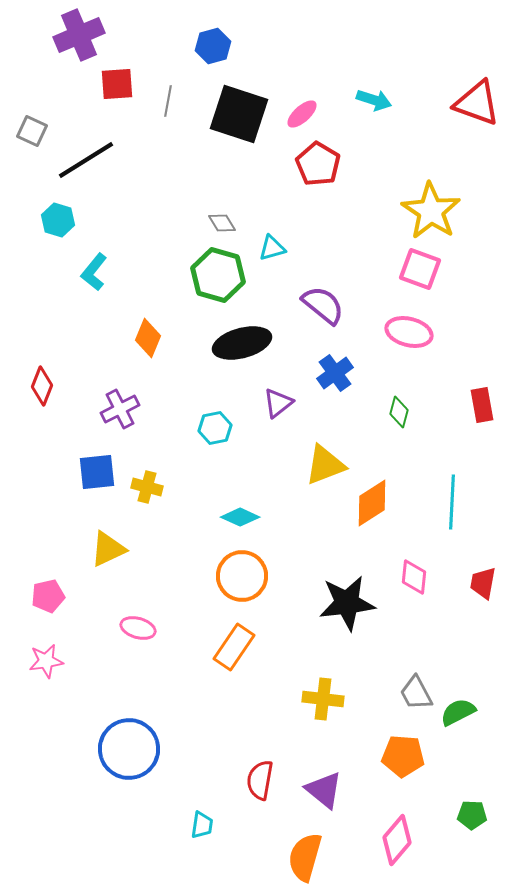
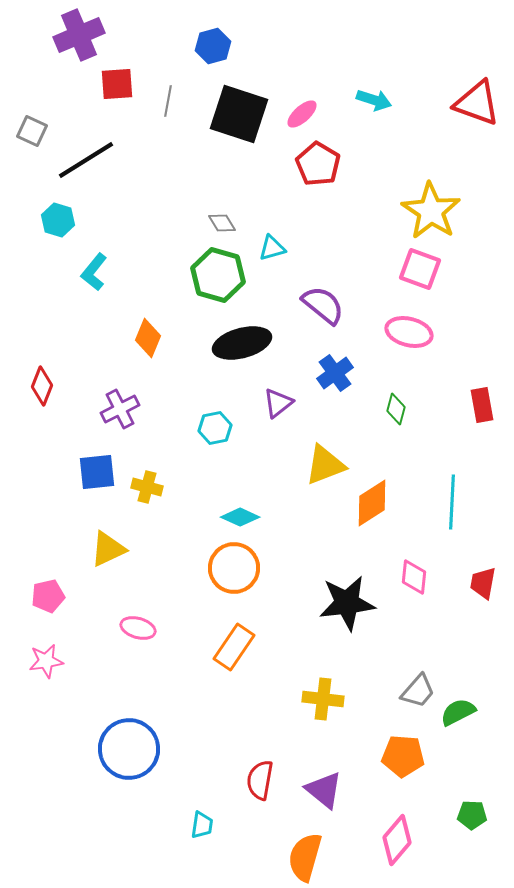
green diamond at (399, 412): moved 3 px left, 3 px up
orange circle at (242, 576): moved 8 px left, 8 px up
gray trapezoid at (416, 693): moved 2 px right, 2 px up; rotated 111 degrees counterclockwise
